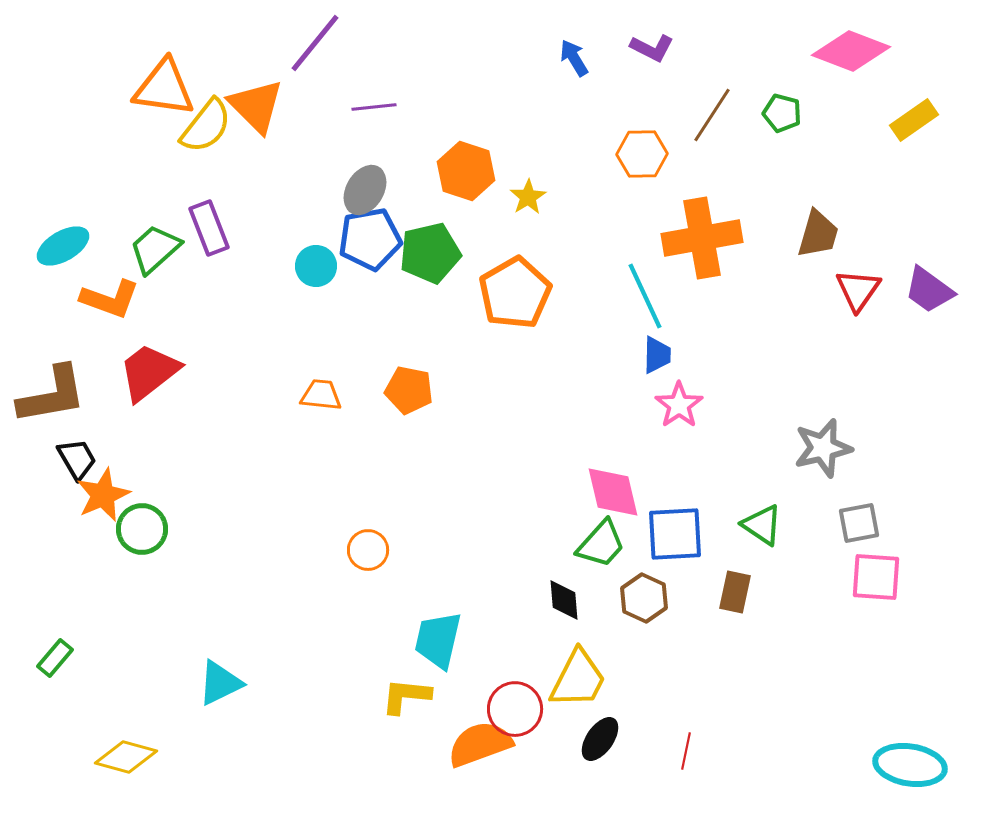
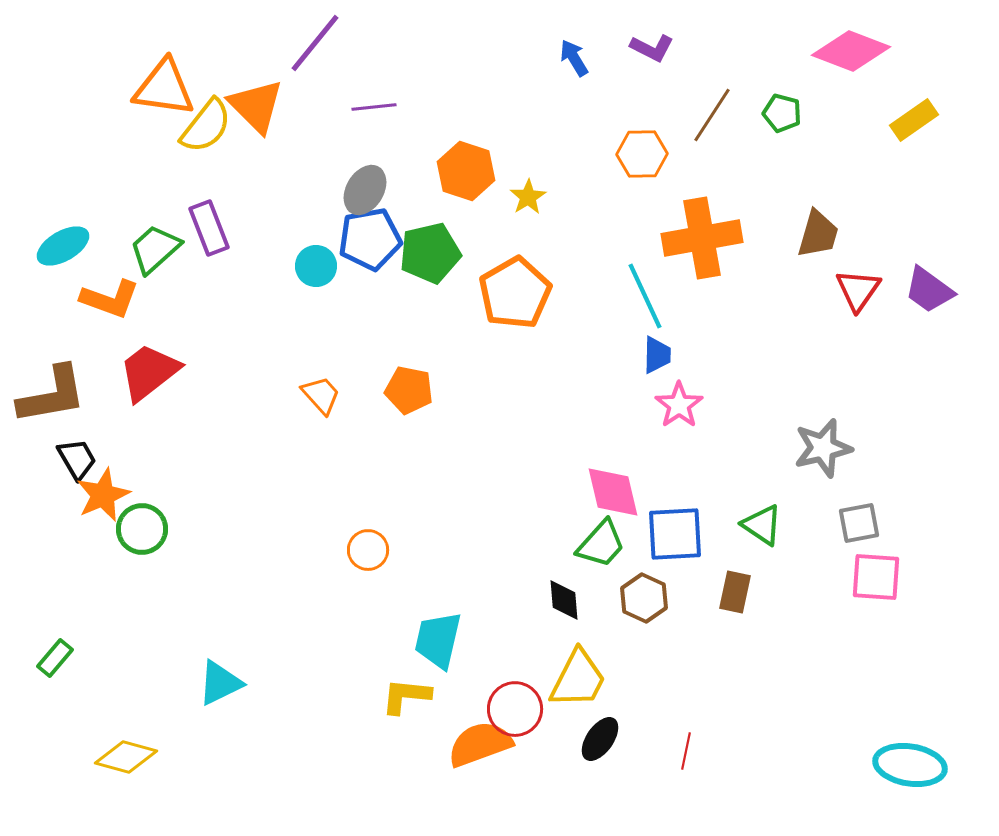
orange trapezoid at (321, 395): rotated 42 degrees clockwise
